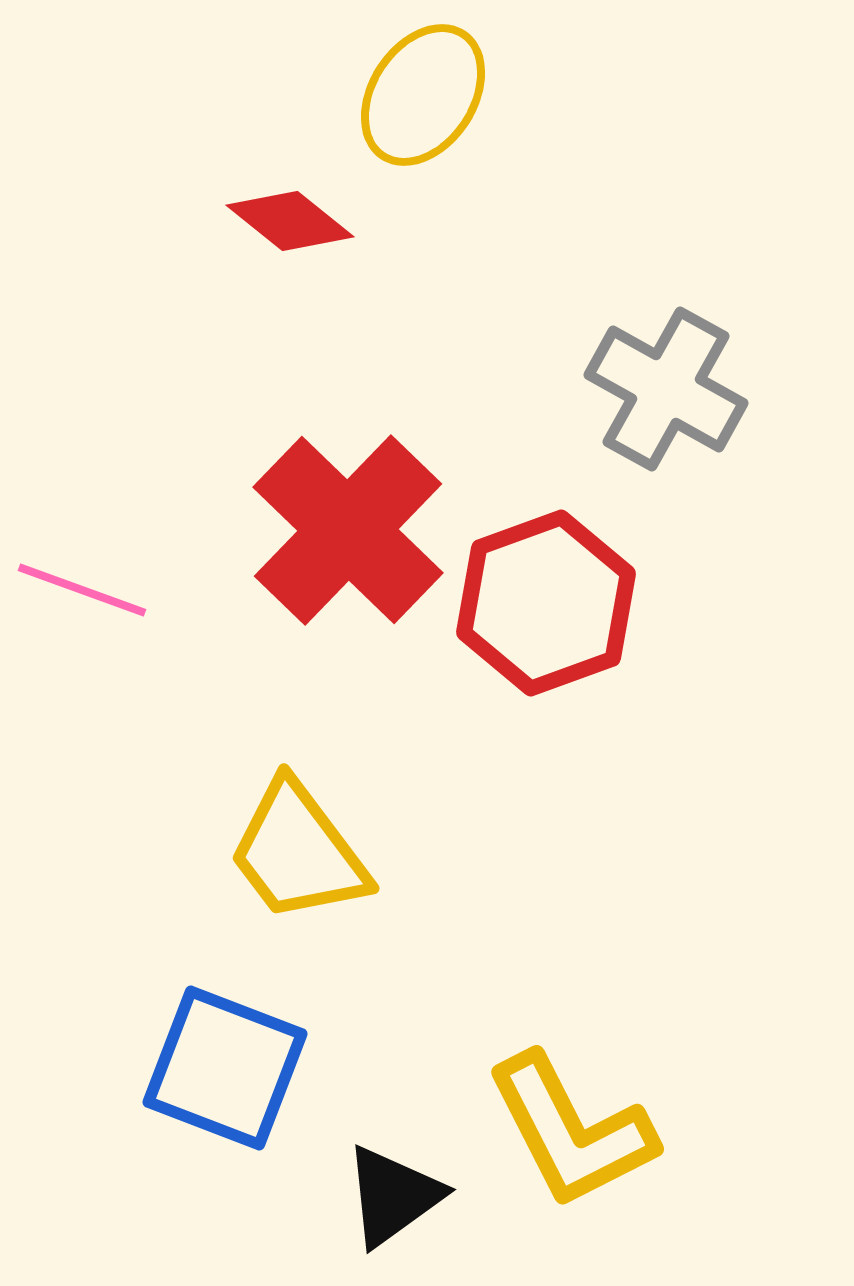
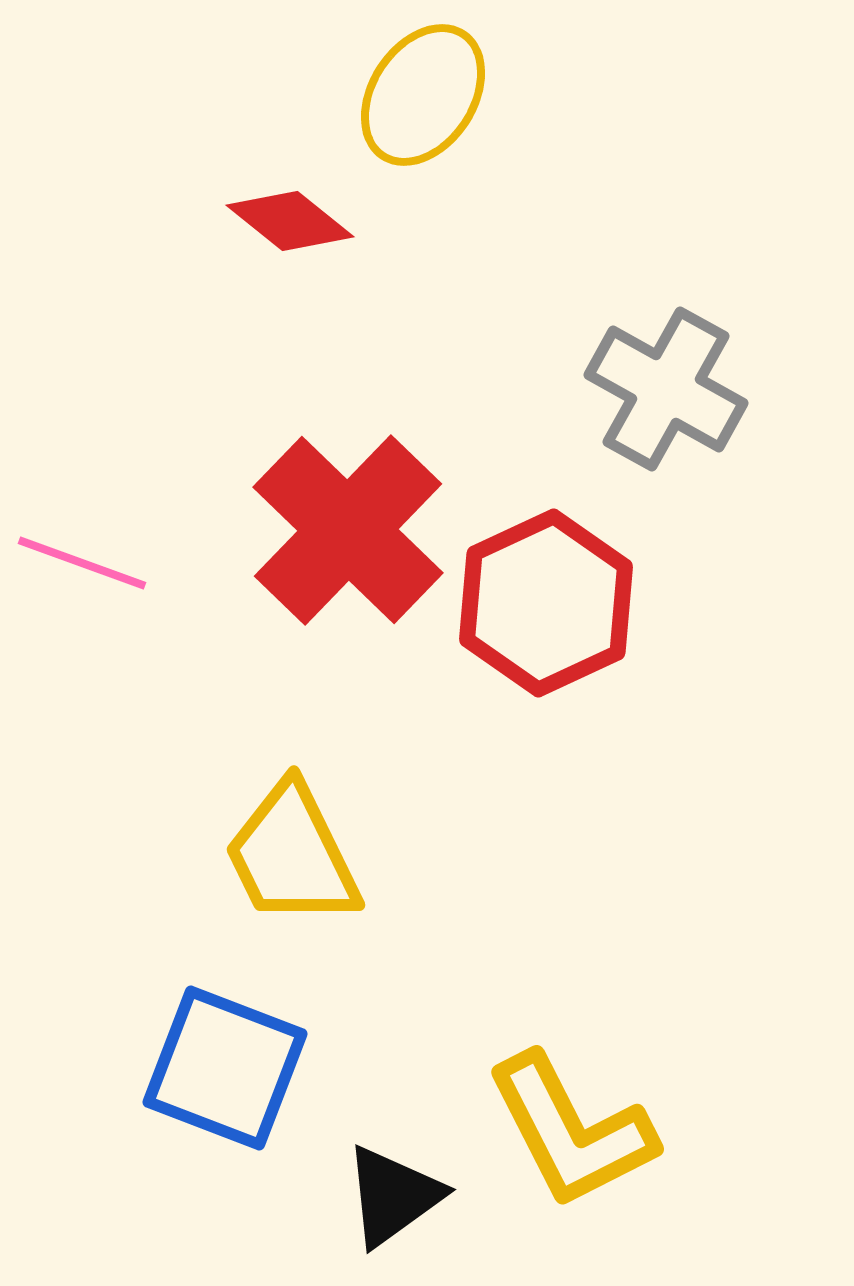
pink line: moved 27 px up
red hexagon: rotated 5 degrees counterclockwise
yellow trapezoid: moved 6 px left, 3 px down; rotated 11 degrees clockwise
